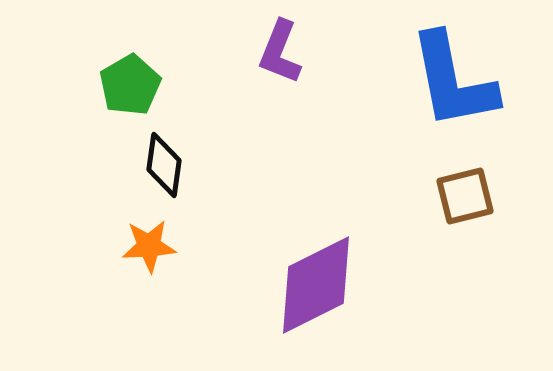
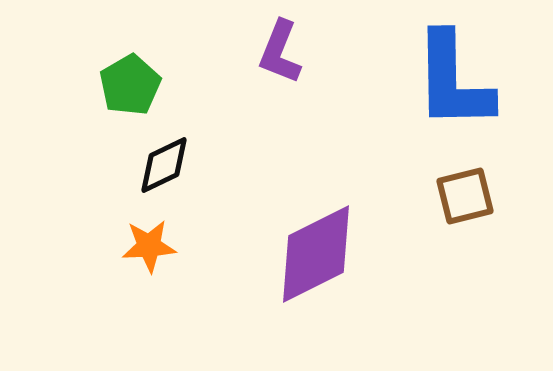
blue L-shape: rotated 10 degrees clockwise
black diamond: rotated 56 degrees clockwise
purple diamond: moved 31 px up
